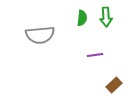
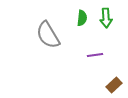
green arrow: moved 1 px down
gray semicircle: moved 8 px right; rotated 64 degrees clockwise
